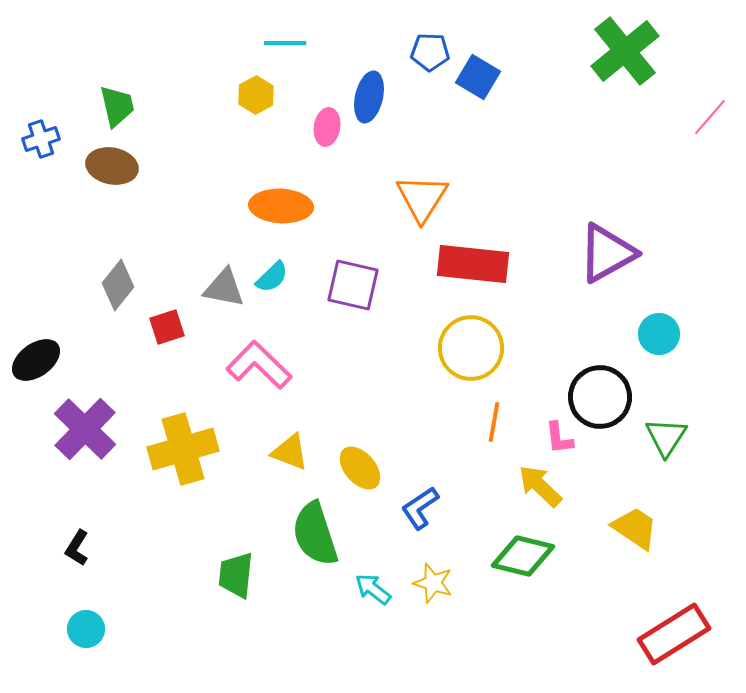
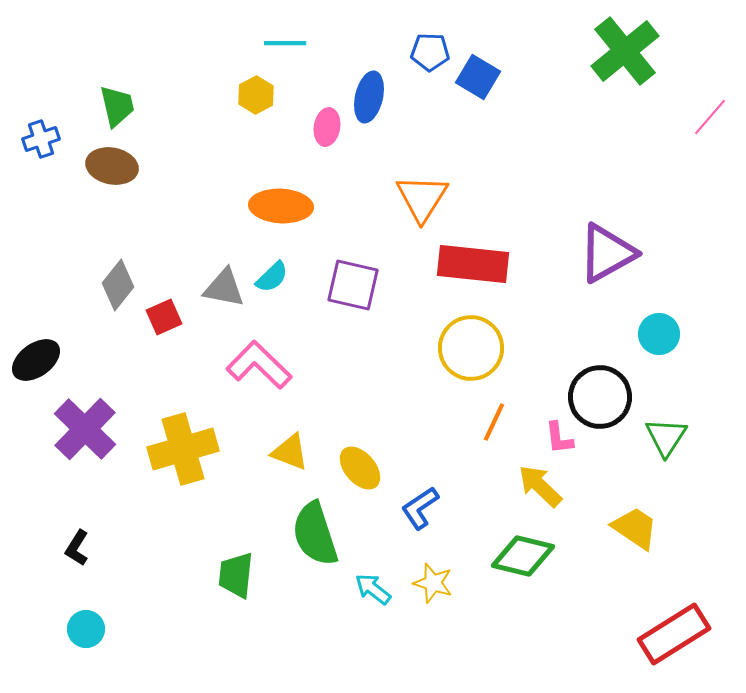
red square at (167, 327): moved 3 px left, 10 px up; rotated 6 degrees counterclockwise
orange line at (494, 422): rotated 15 degrees clockwise
